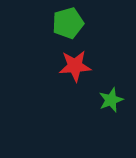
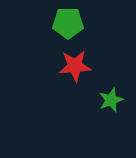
green pentagon: rotated 16 degrees clockwise
